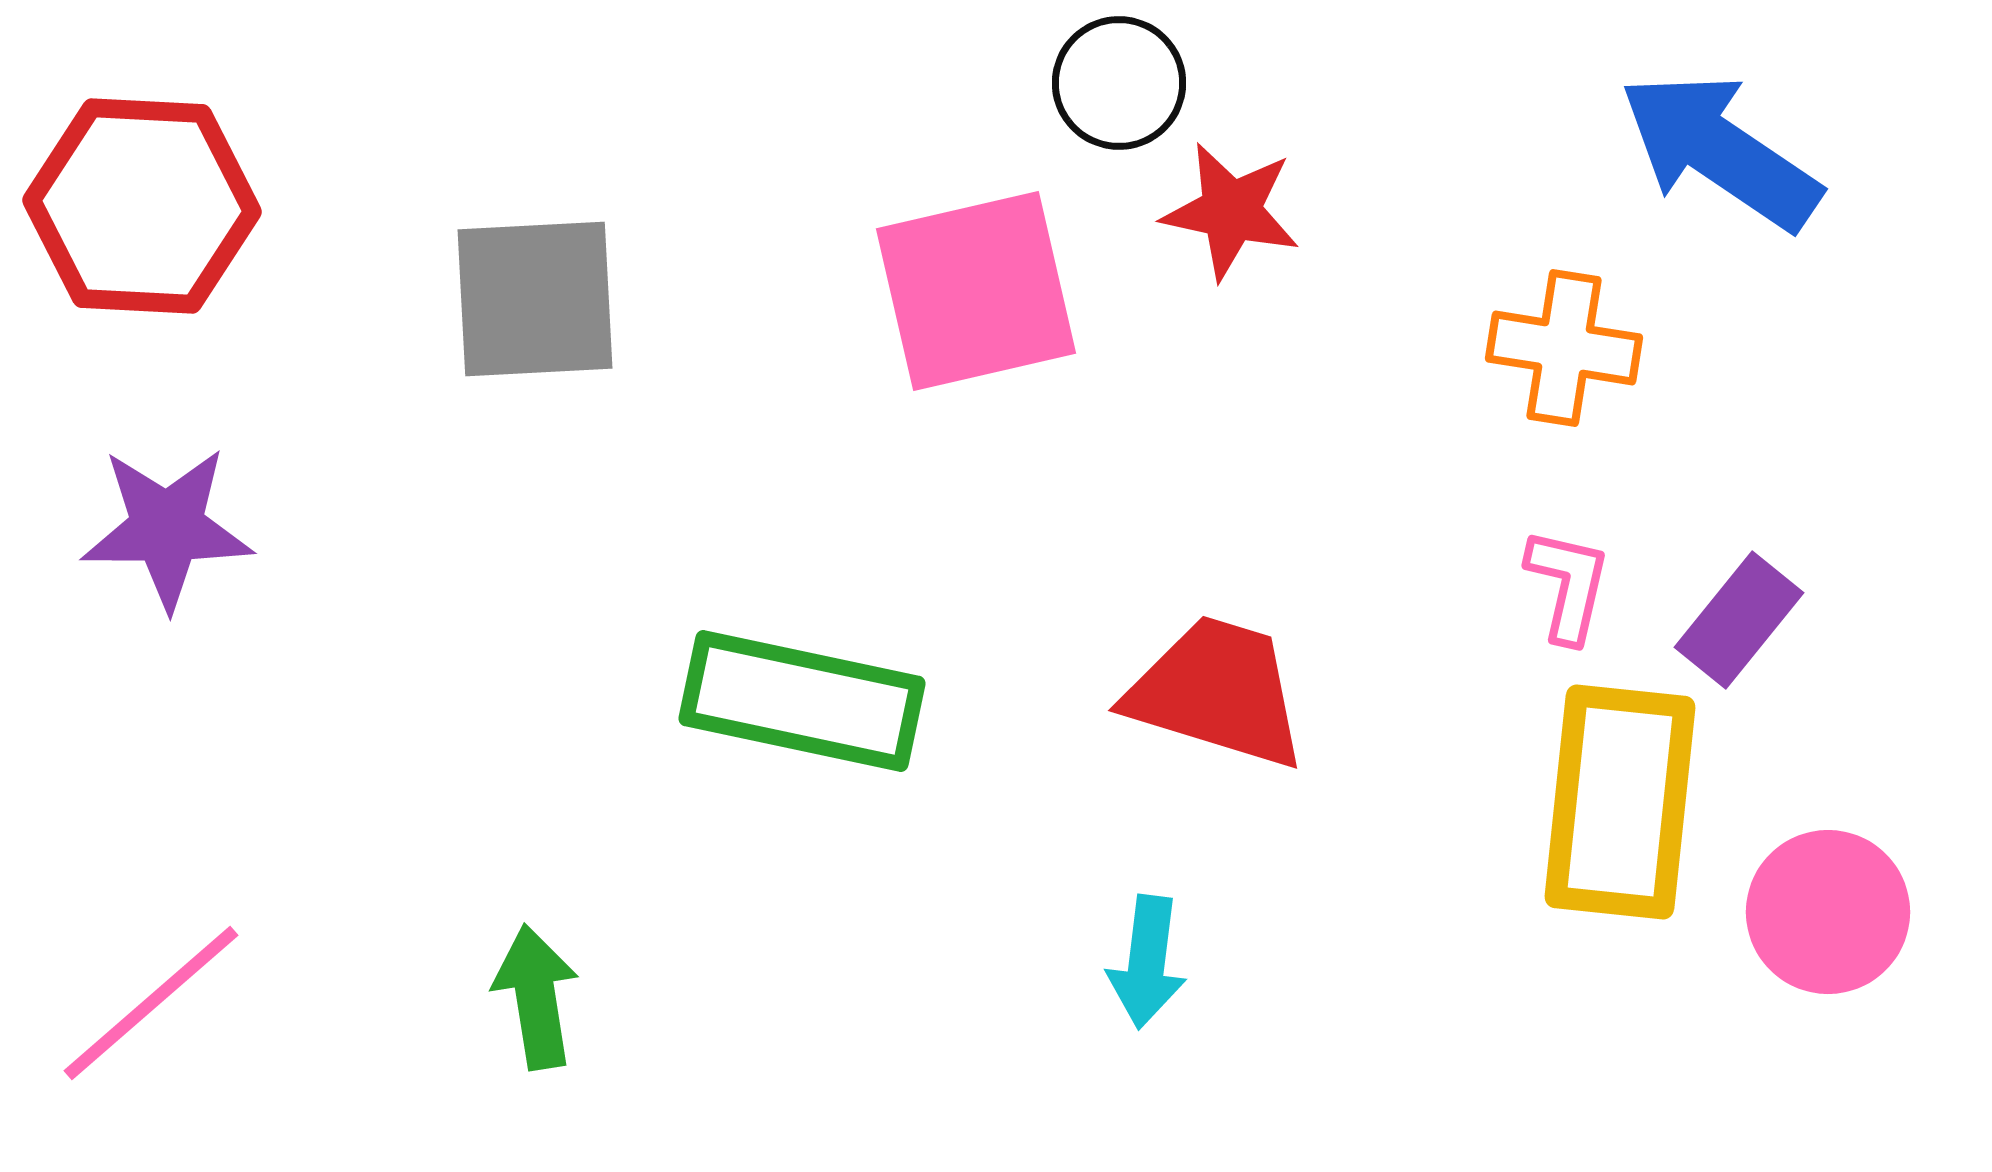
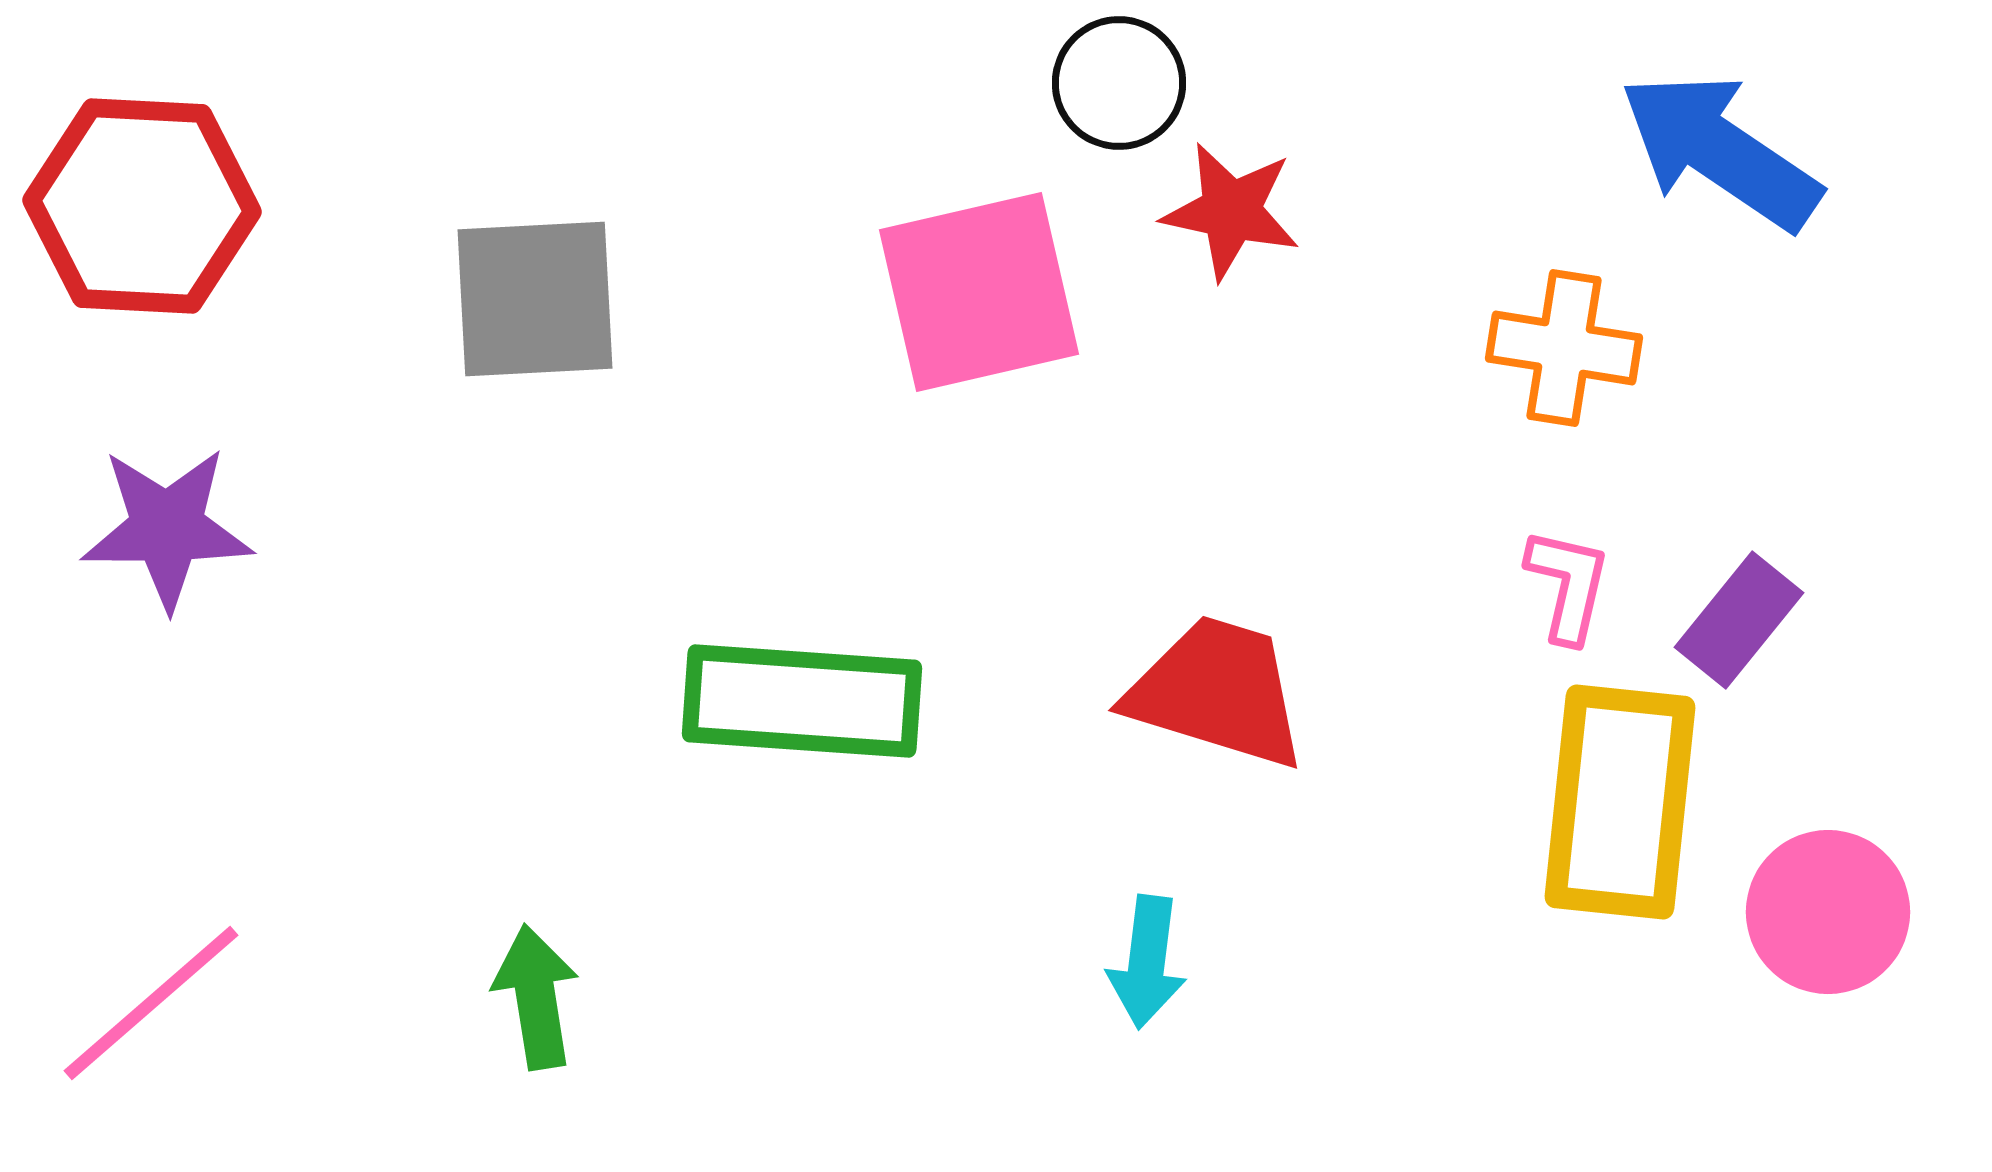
pink square: moved 3 px right, 1 px down
green rectangle: rotated 8 degrees counterclockwise
